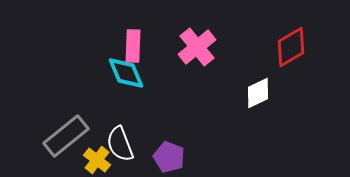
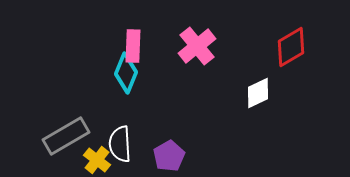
pink cross: moved 1 px up
cyan diamond: rotated 45 degrees clockwise
gray rectangle: rotated 9 degrees clockwise
white semicircle: rotated 18 degrees clockwise
purple pentagon: moved 1 px up; rotated 20 degrees clockwise
